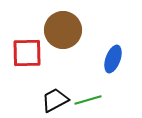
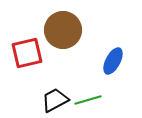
red square: rotated 12 degrees counterclockwise
blue ellipse: moved 2 px down; rotated 8 degrees clockwise
